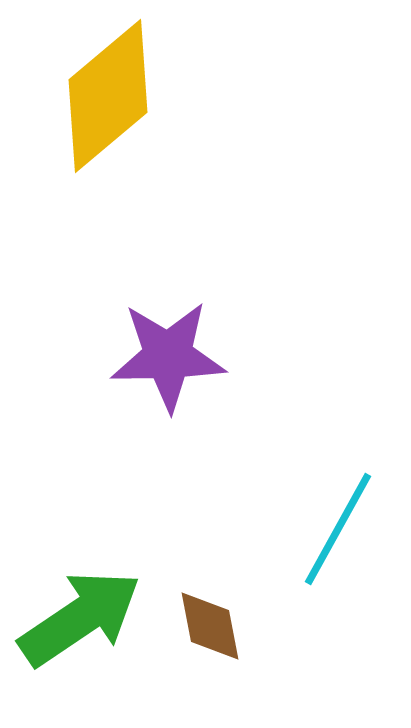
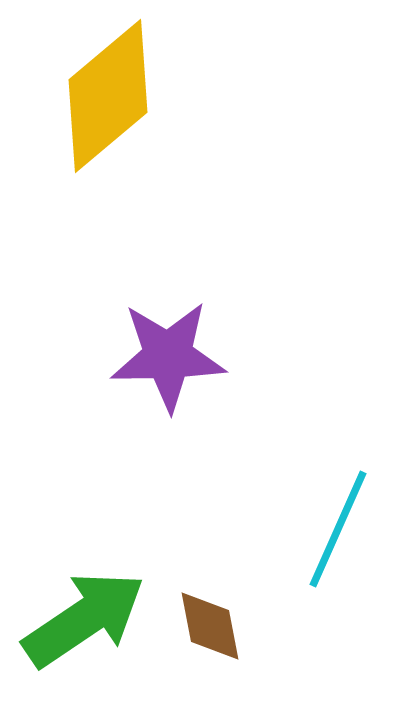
cyan line: rotated 5 degrees counterclockwise
green arrow: moved 4 px right, 1 px down
